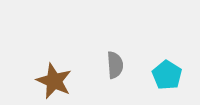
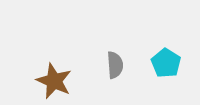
cyan pentagon: moved 1 px left, 12 px up
